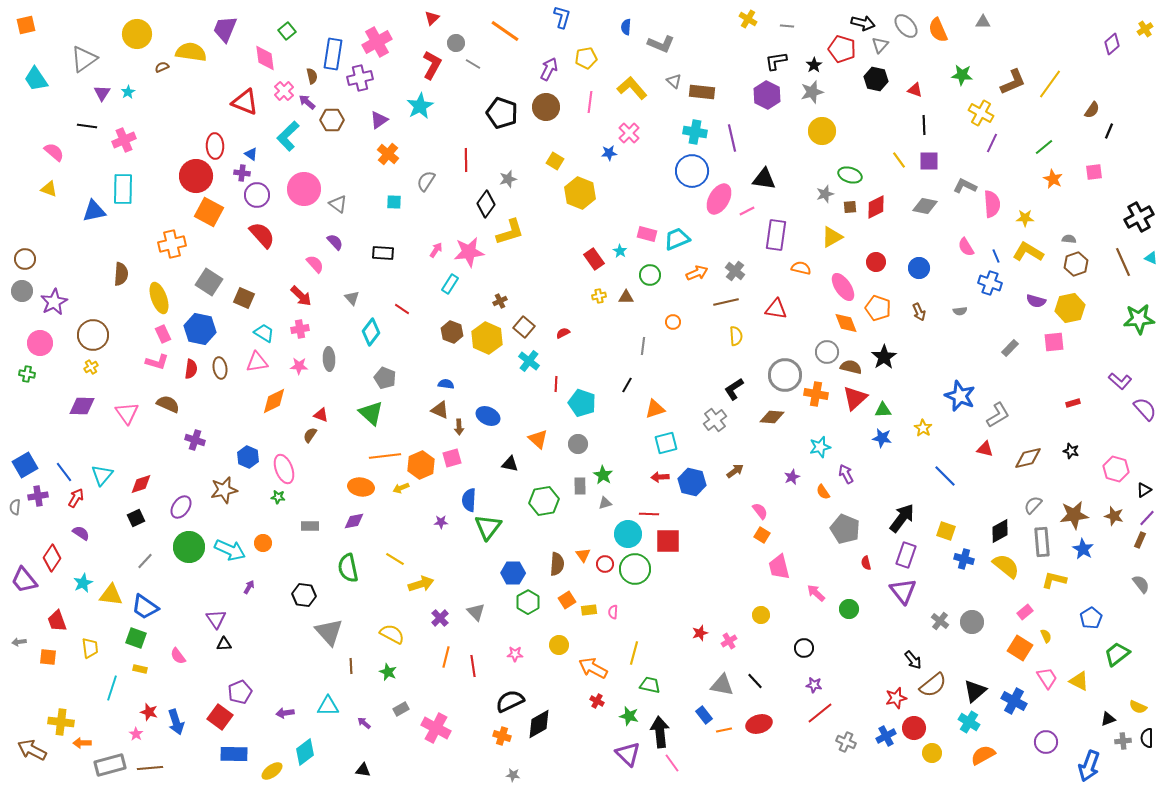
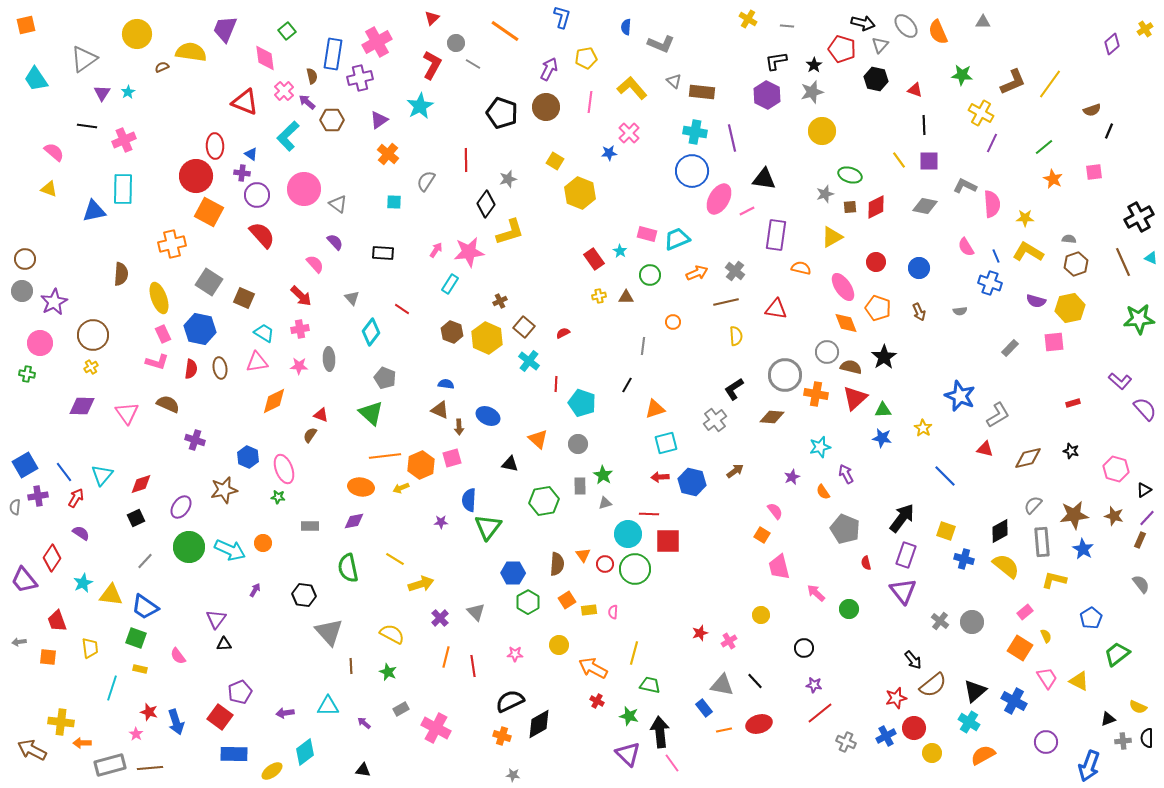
orange semicircle at (938, 30): moved 2 px down
brown semicircle at (1092, 110): rotated 36 degrees clockwise
pink semicircle at (760, 511): moved 15 px right
purple arrow at (249, 587): moved 6 px right, 3 px down
purple triangle at (216, 619): rotated 10 degrees clockwise
blue rectangle at (704, 715): moved 7 px up
